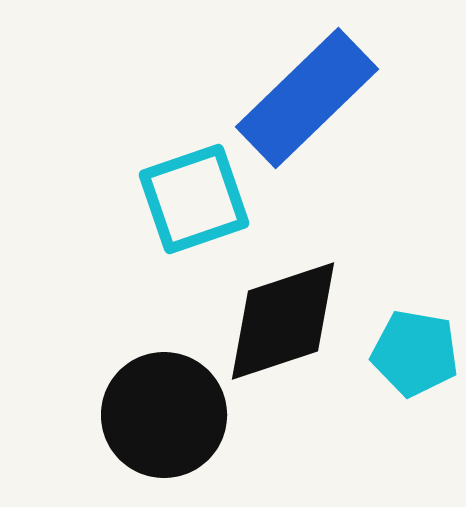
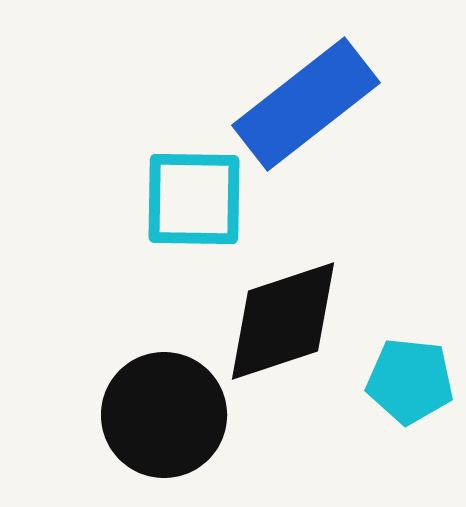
blue rectangle: moved 1 px left, 6 px down; rotated 6 degrees clockwise
cyan square: rotated 20 degrees clockwise
cyan pentagon: moved 5 px left, 28 px down; rotated 4 degrees counterclockwise
